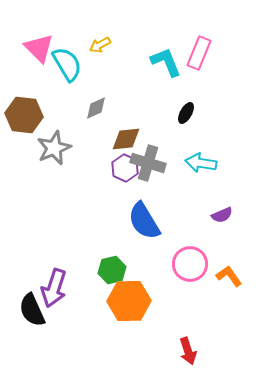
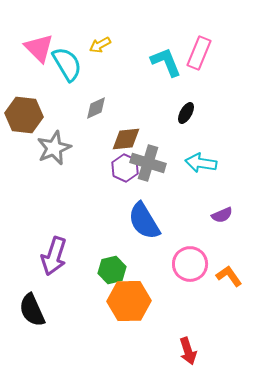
purple arrow: moved 32 px up
